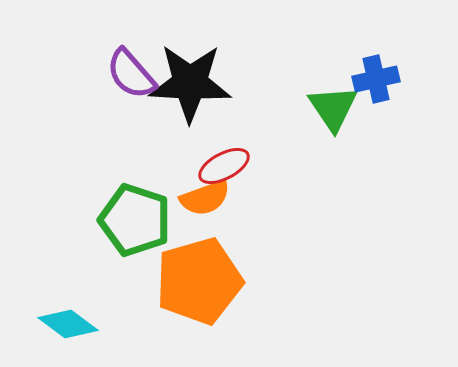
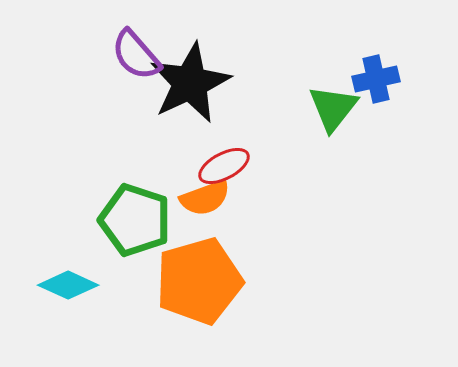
purple semicircle: moved 5 px right, 19 px up
black star: rotated 28 degrees counterclockwise
green triangle: rotated 12 degrees clockwise
cyan diamond: moved 39 px up; rotated 12 degrees counterclockwise
